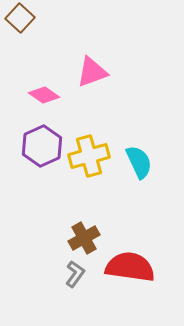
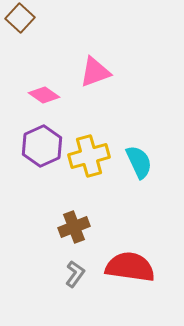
pink triangle: moved 3 px right
brown cross: moved 10 px left, 11 px up; rotated 8 degrees clockwise
